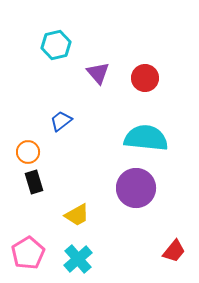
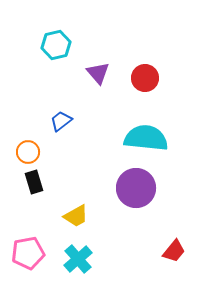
yellow trapezoid: moved 1 px left, 1 px down
pink pentagon: rotated 20 degrees clockwise
